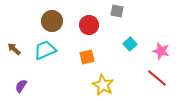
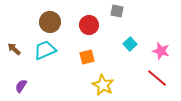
brown circle: moved 2 px left, 1 px down
